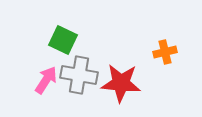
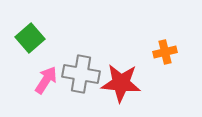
green square: moved 33 px left, 2 px up; rotated 24 degrees clockwise
gray cross: moved 2 px right, 1 px up
